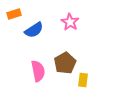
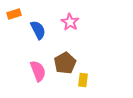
blue semicircle: moved 4 px right; rotated 84 degrees counterclockwise
pink semicircle: rotated 10 degrees counterclockwise
